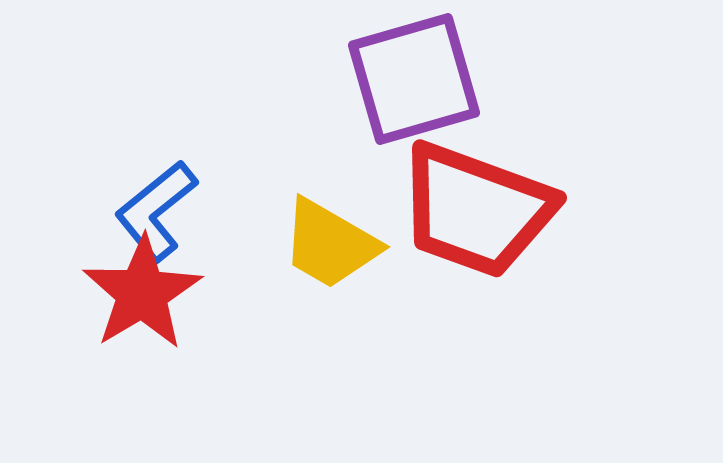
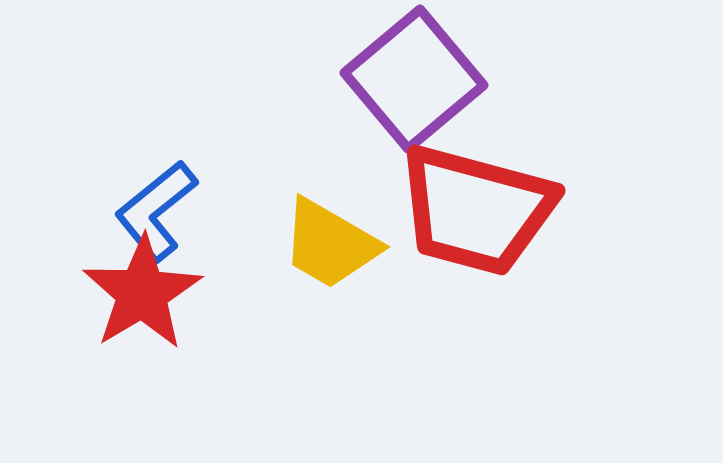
purple square: rotated 24 degrees counterclockwise
red trapezoid: rotated 5 degrees counterclockwise
